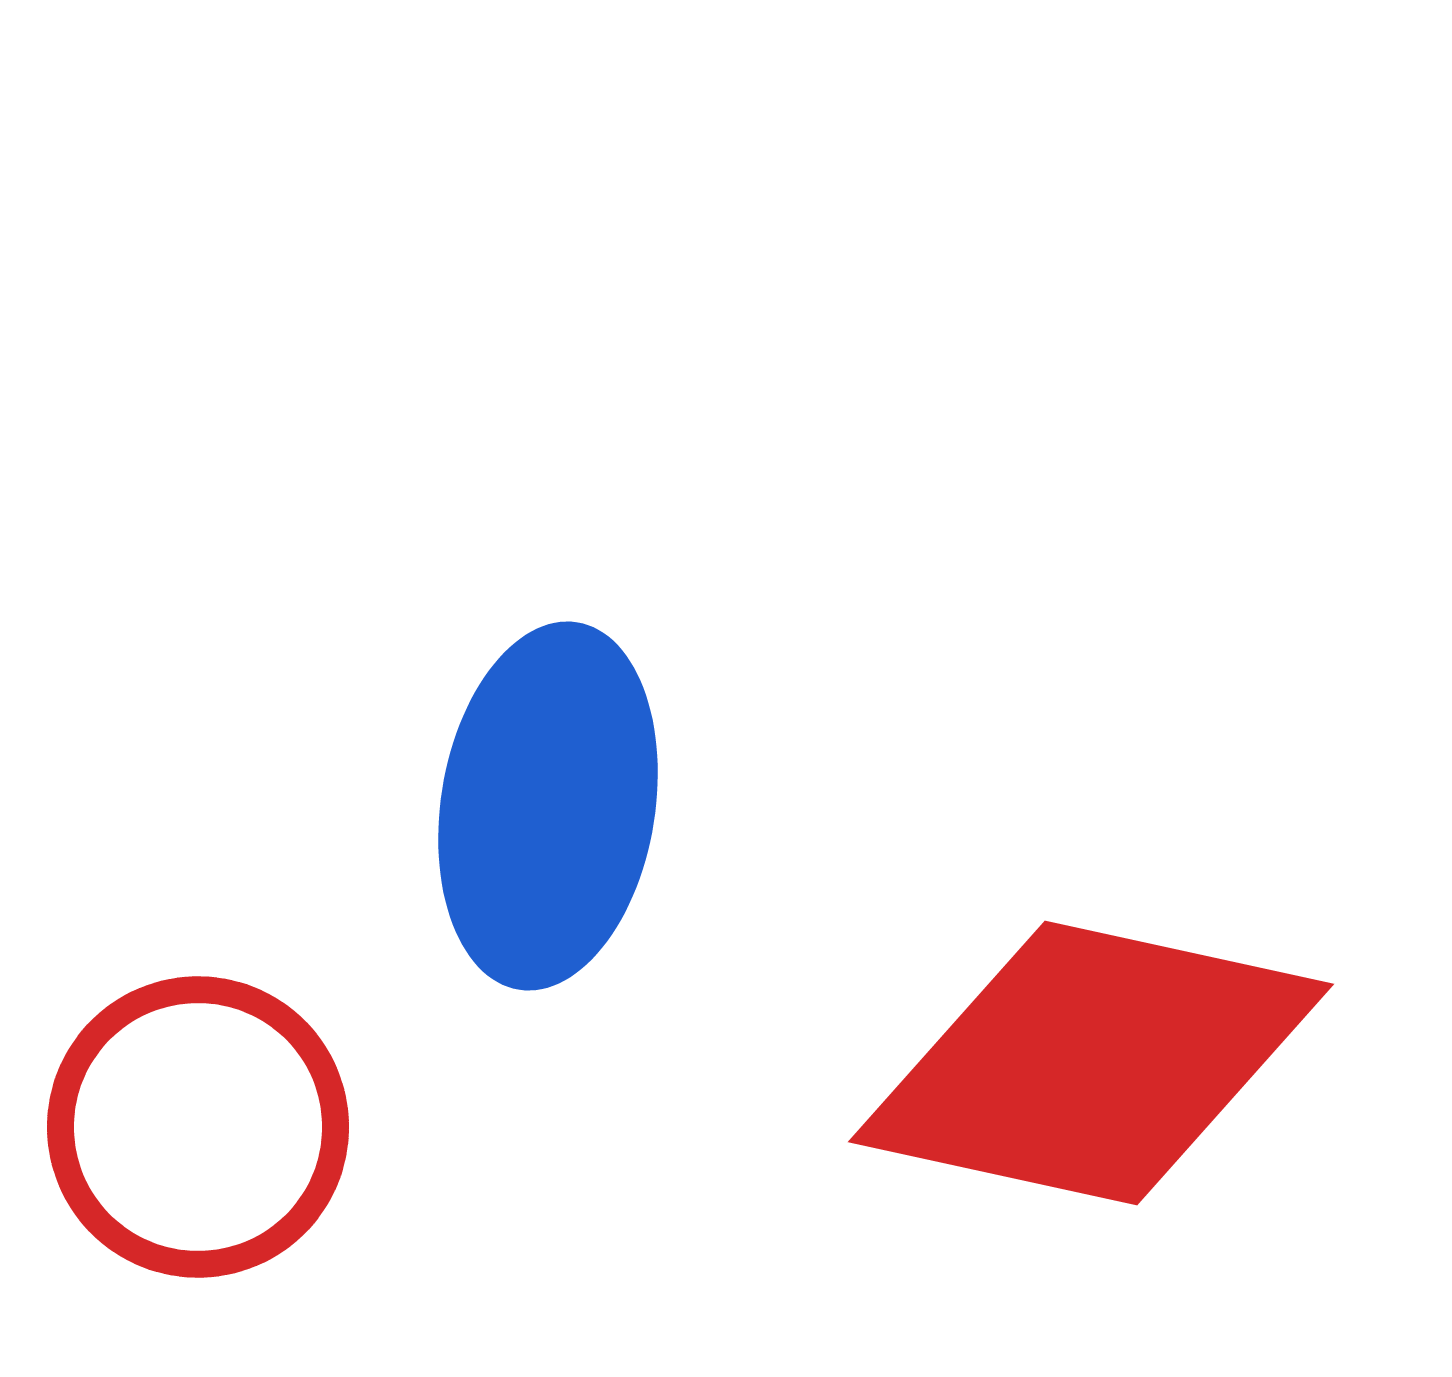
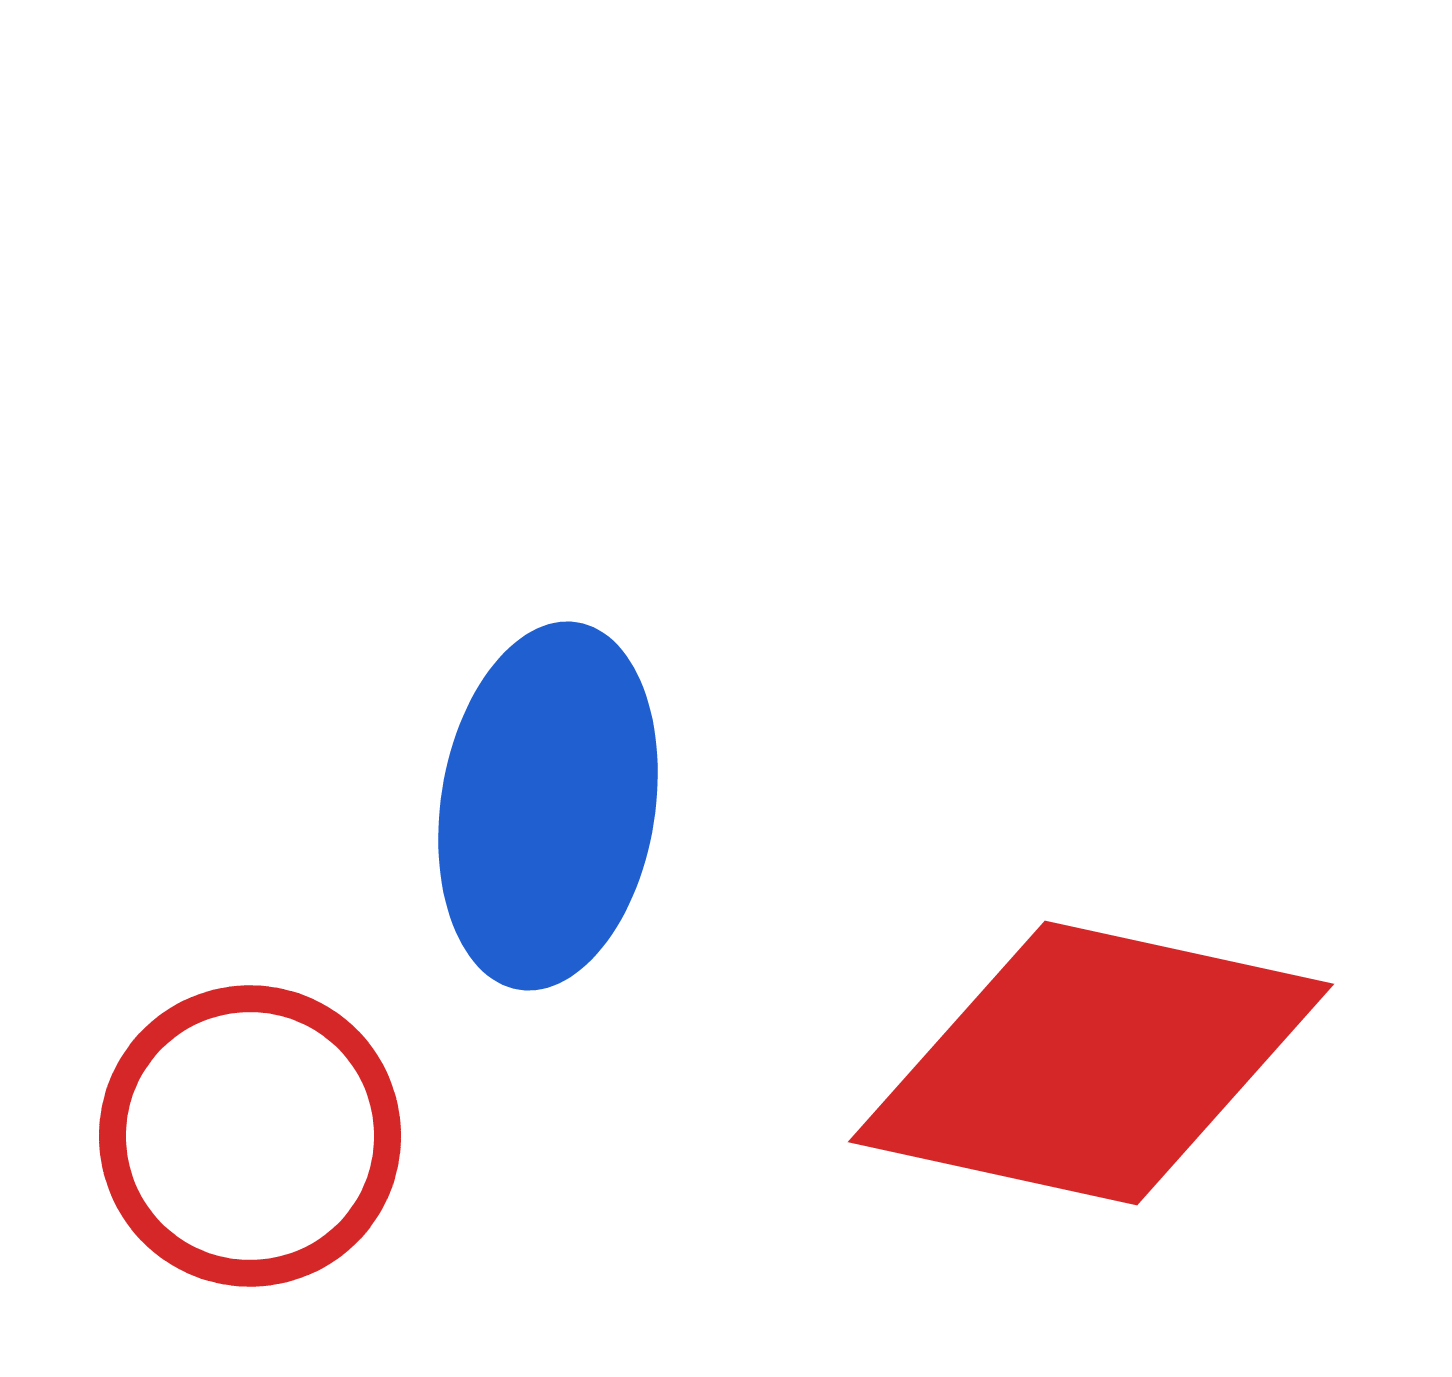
red circle: moved 52 px right, 9 px down
